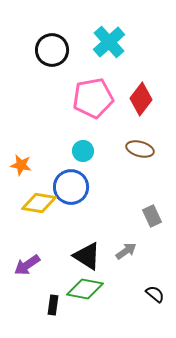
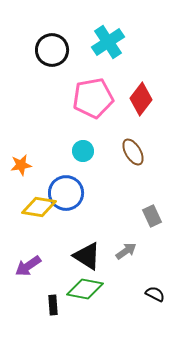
cyan cross: moved 1 px left; rotated 8 degrees clockwise
brown ellipse: moved 7 px left, 3 px down; rotated 44 degrees clockwise
orange star: rotated 20 degrees counterclockwise
blue circle: moved 5 px left, 6 px down
yellow diamond: moved 4 px down
purple arrow: moved 1 px right, 1 px down
black semicircle: rotated 12 degrees counterclockwise
black rectangle: rotated 12 degrees counterclockwise
